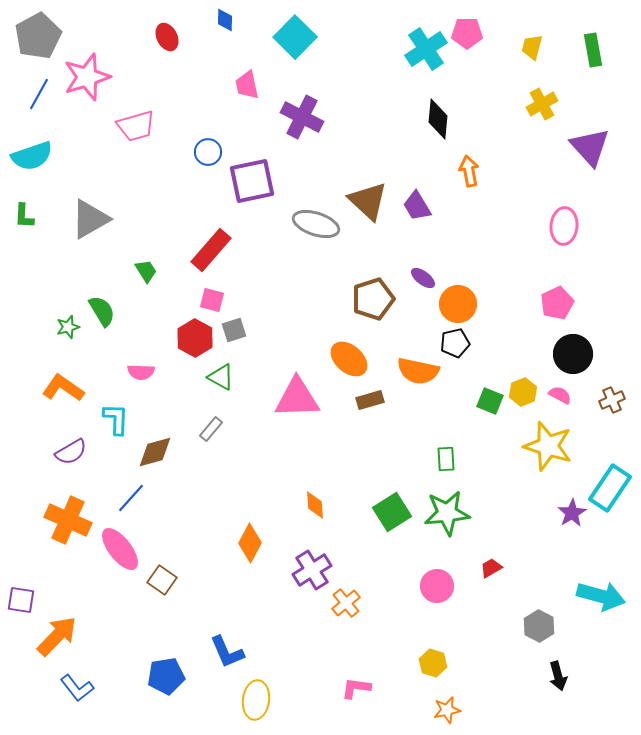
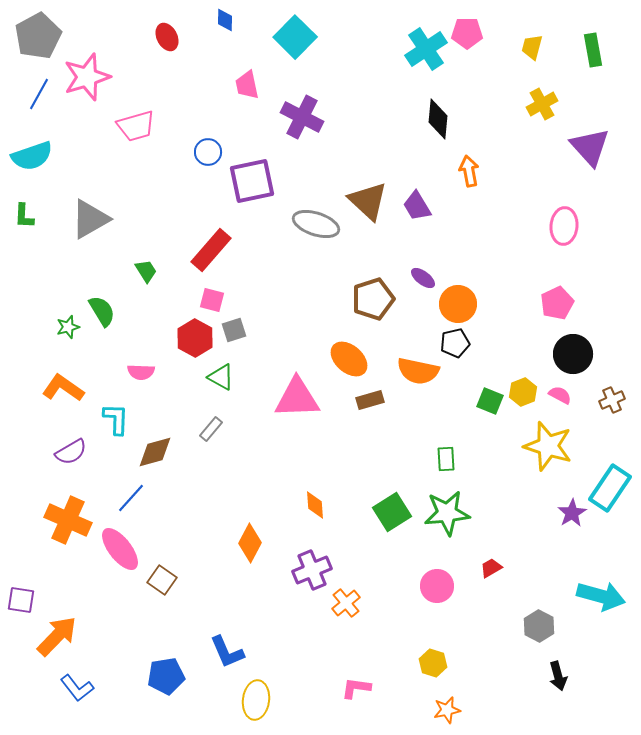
purple cross at (312, 570): rotated 9 degrees clockwise
